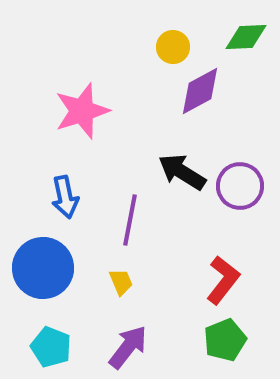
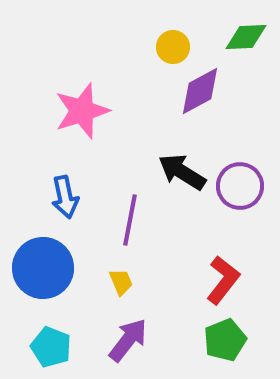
purple arrow: moved 7 px up
